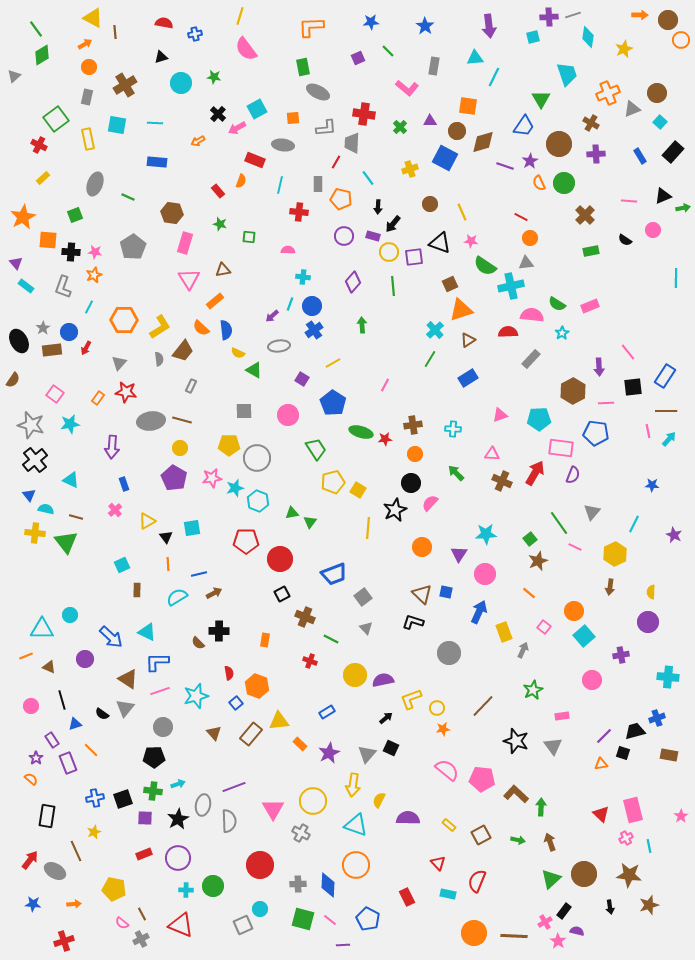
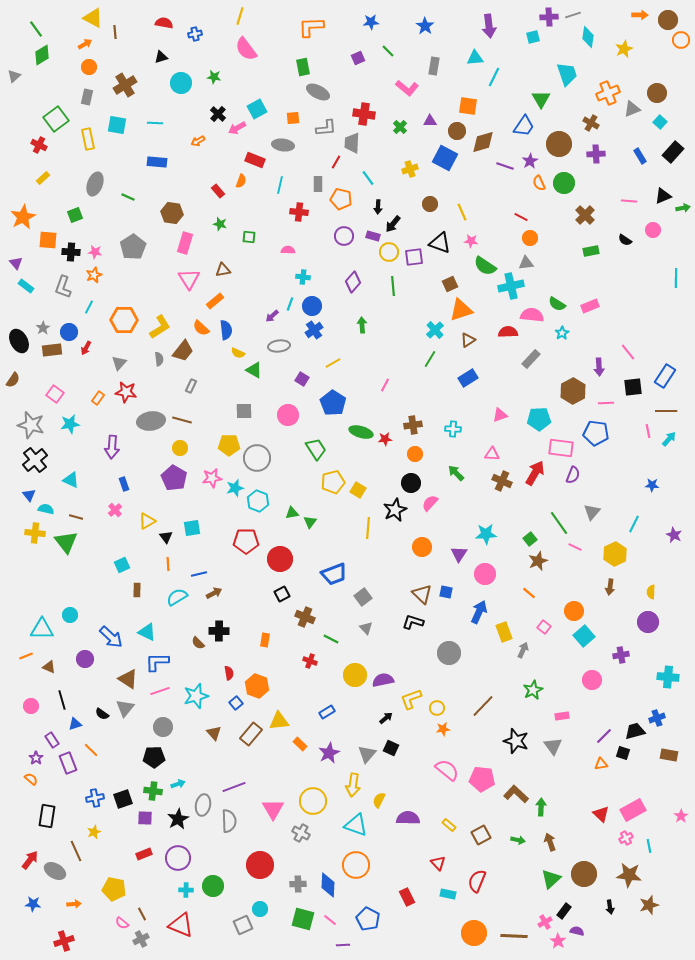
pink rectangle at (633, 810): rotated 75 degrees clockwise
